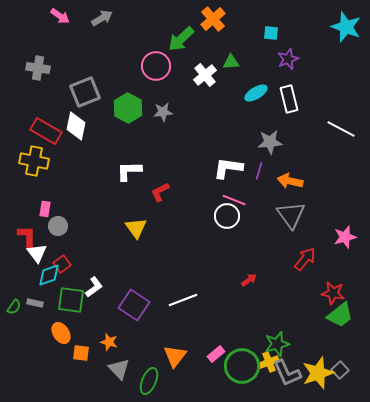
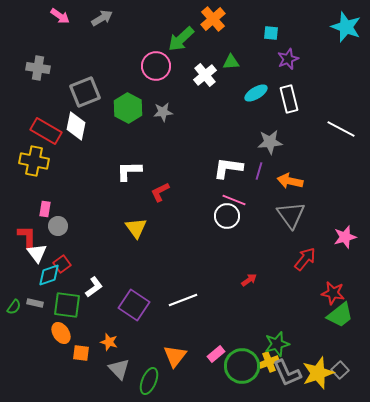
green square at (71, 300): moved 4 px left, 5 px down
